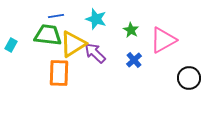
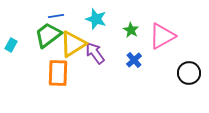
green trapezoid: rotated 44 degrees counterclockwise
pink triangle: moved 1 px left, 4 px up
purple arrow: rotated 10 degrees clockwise
orange rectangle: moved 1 px left
black circle: moved 5 px up
